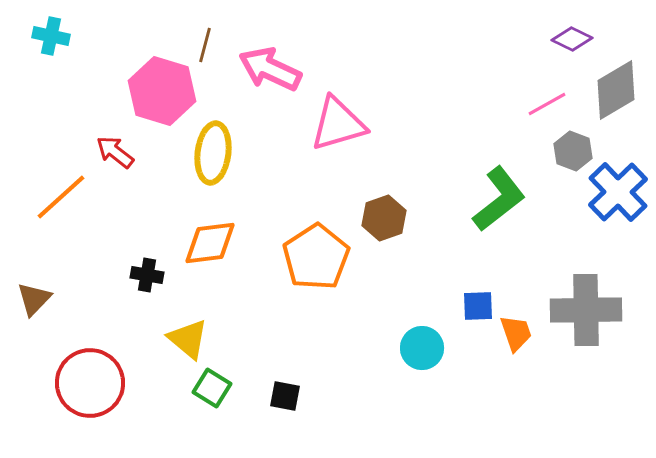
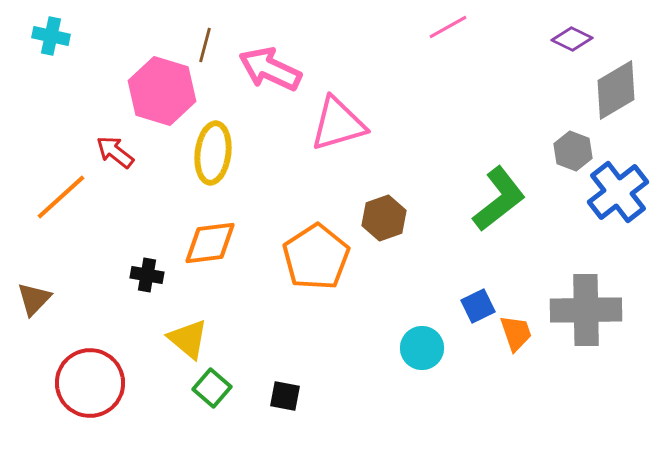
pink line: moved 99 px left, 77 px up
blue cross: rotated 6 degrees clockwise
blue square: rotated 24 degrees counterclockwise
green square: rotated 9 degrees clockwise
